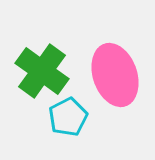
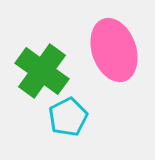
pink ellipse: moved 1 px left, 25 px up
